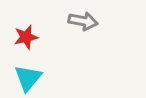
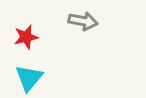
cyan triangle: moved 1 px right
